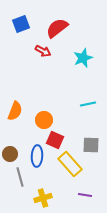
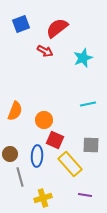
red arrow: moved 2 px right
